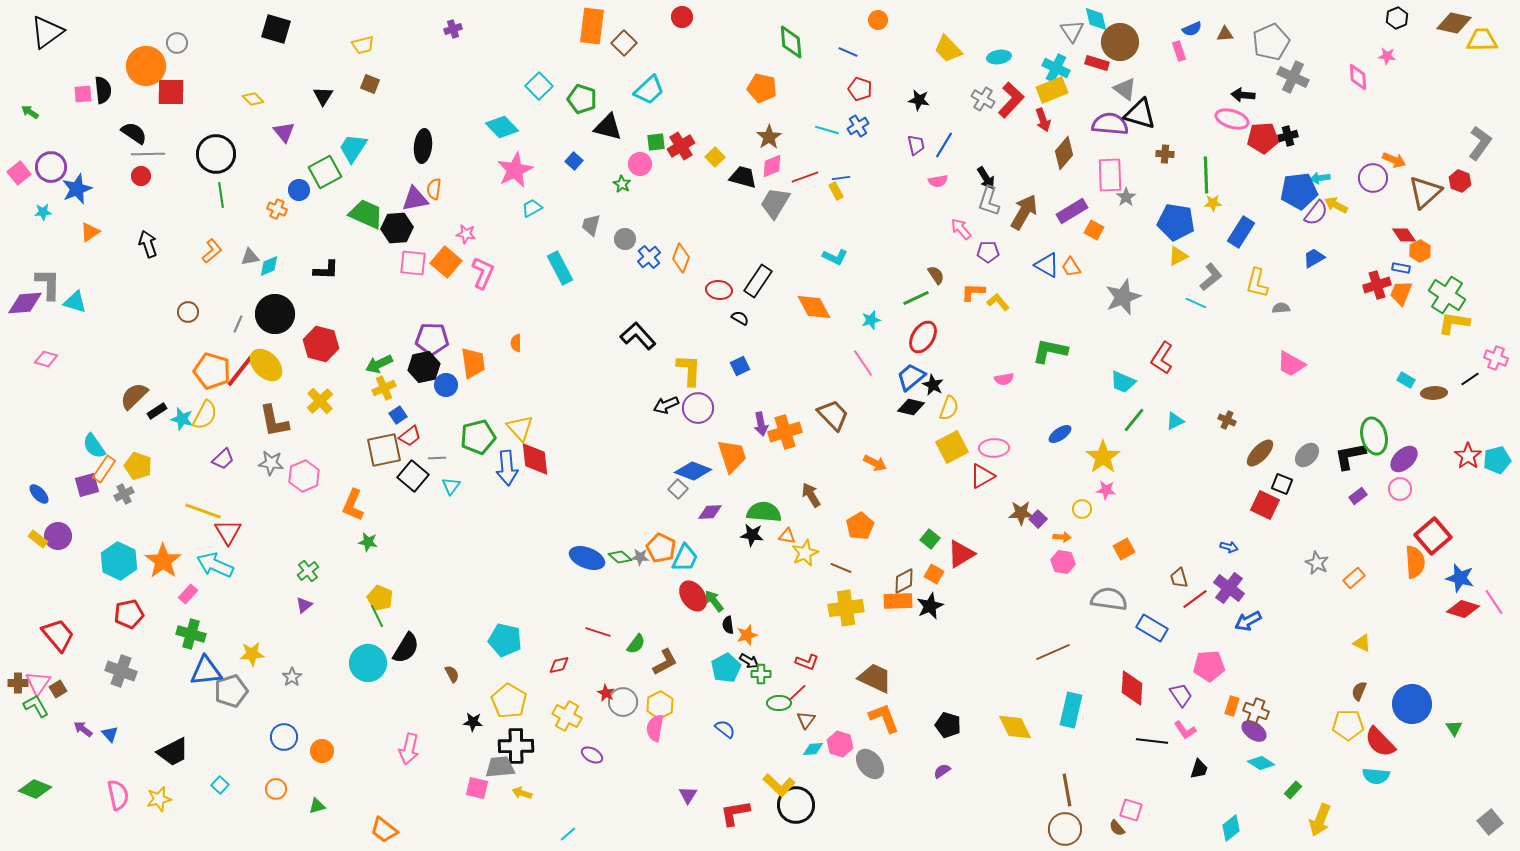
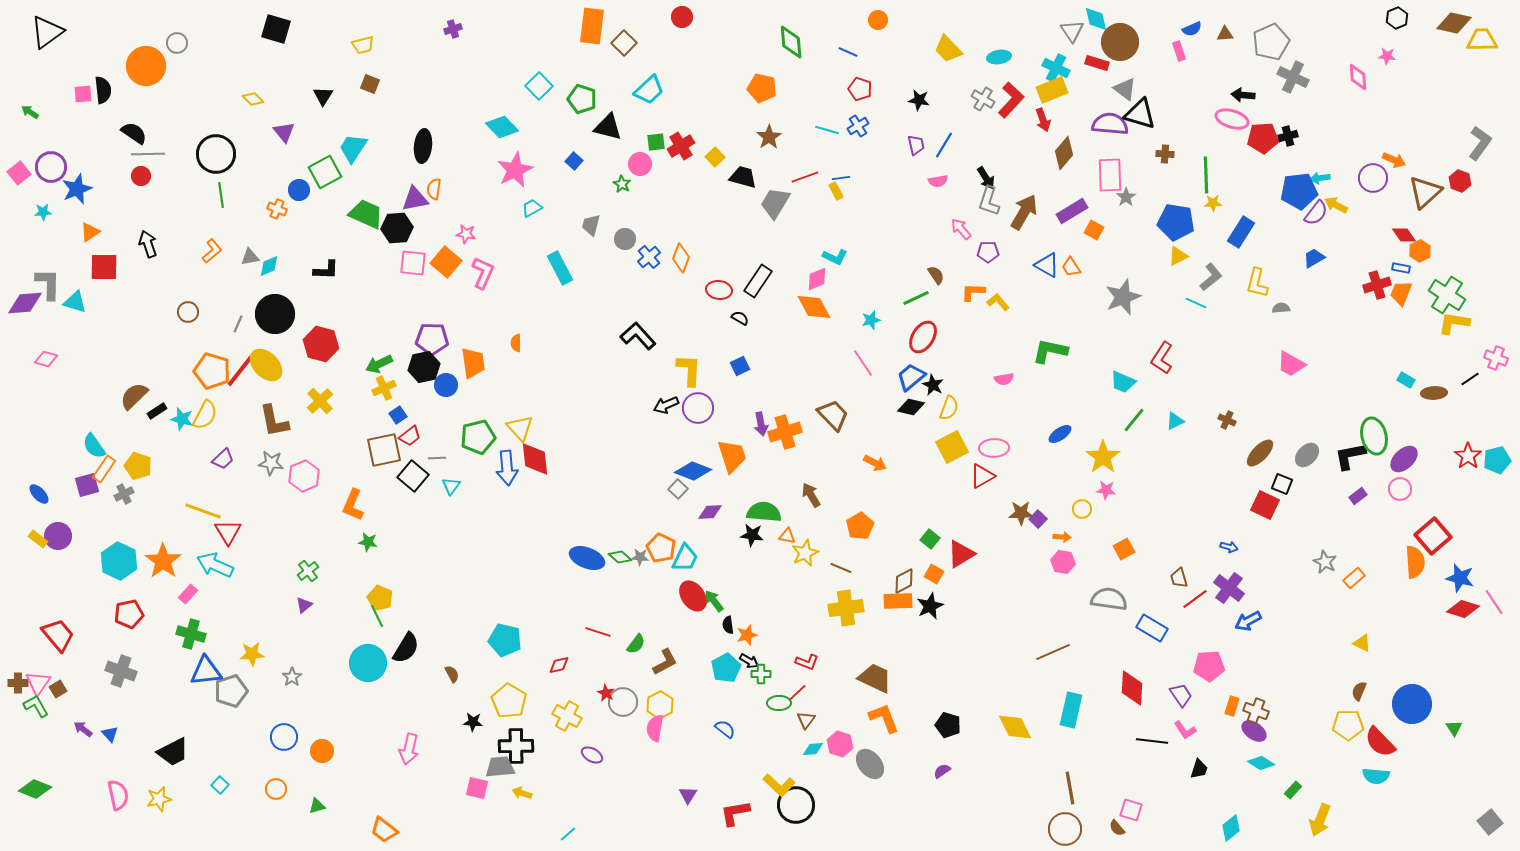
red square at (171, 92): moved 67 px left, 175 px down
pink diamond at (772, 166): moved 45 px right, 113 px down
gray star at (1317, 563): moved 8 px right, 1 px up
brown line at (1067, 790): moved 3 px right, 2 px up
